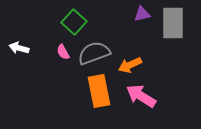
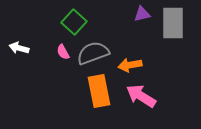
gray semicircle: moved 1 px left
orange arrow: rotated 15 degrees clockwise
